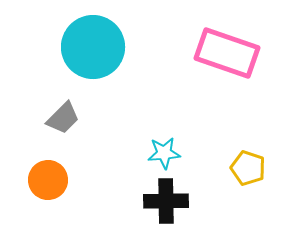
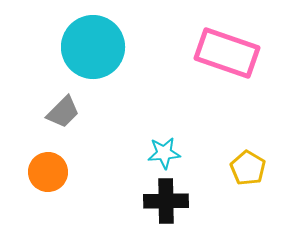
gray trapezoid: moved 6 px up
yellow pentagon: rotated 12 degrees clockwise
orange circle: moved 8 px up
